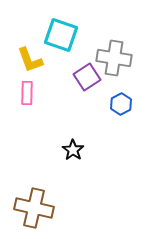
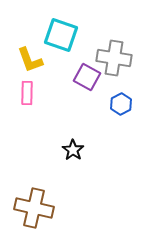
purple square: rotated 28 degrees counterclockwise
